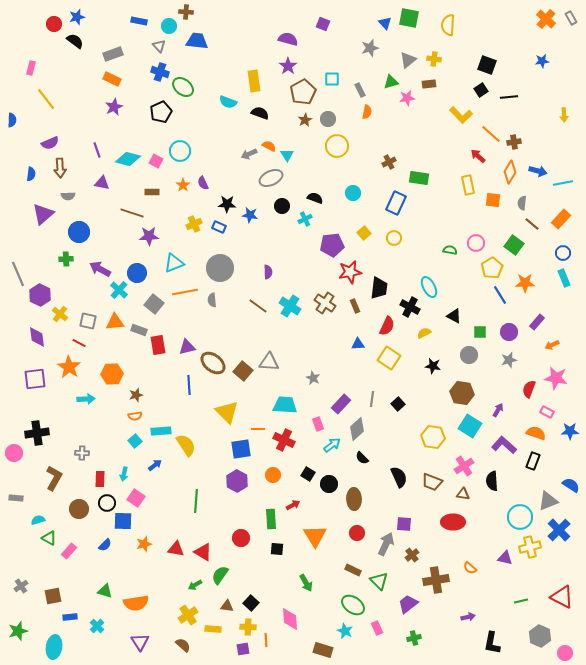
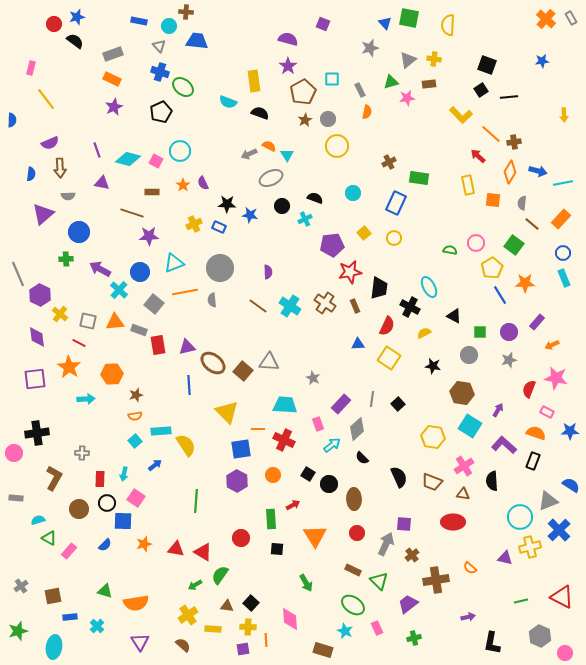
blue circle at (137, 273): moved 3 px right, 1 px up
